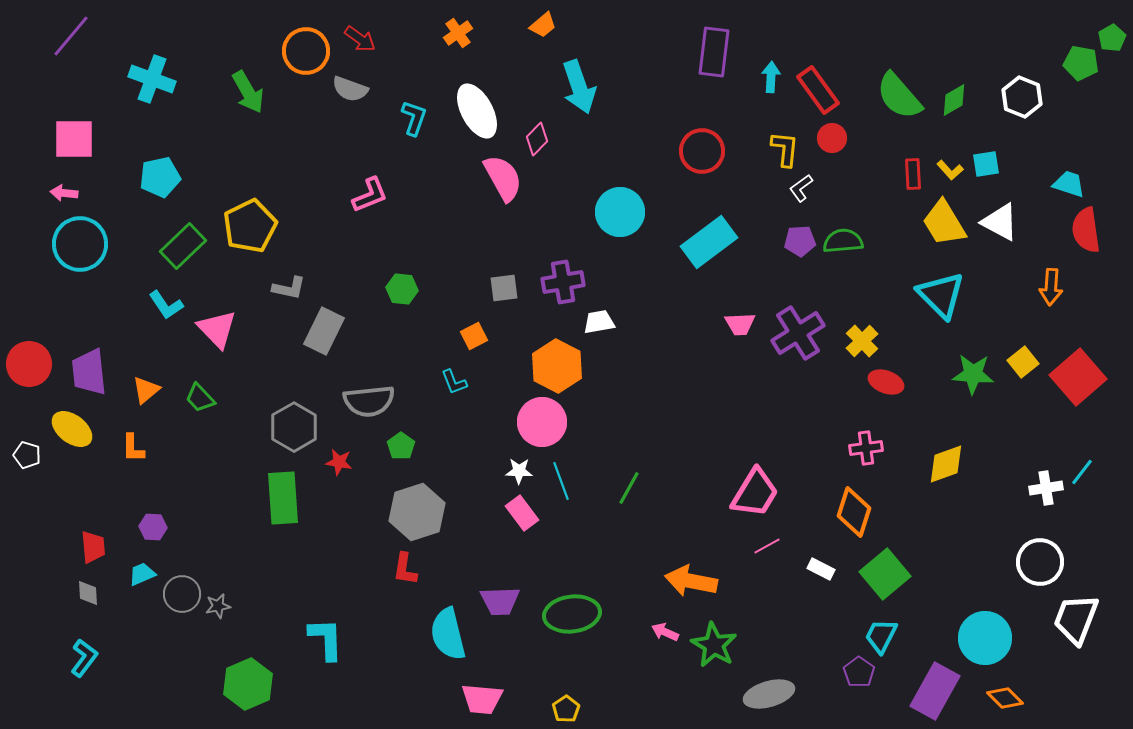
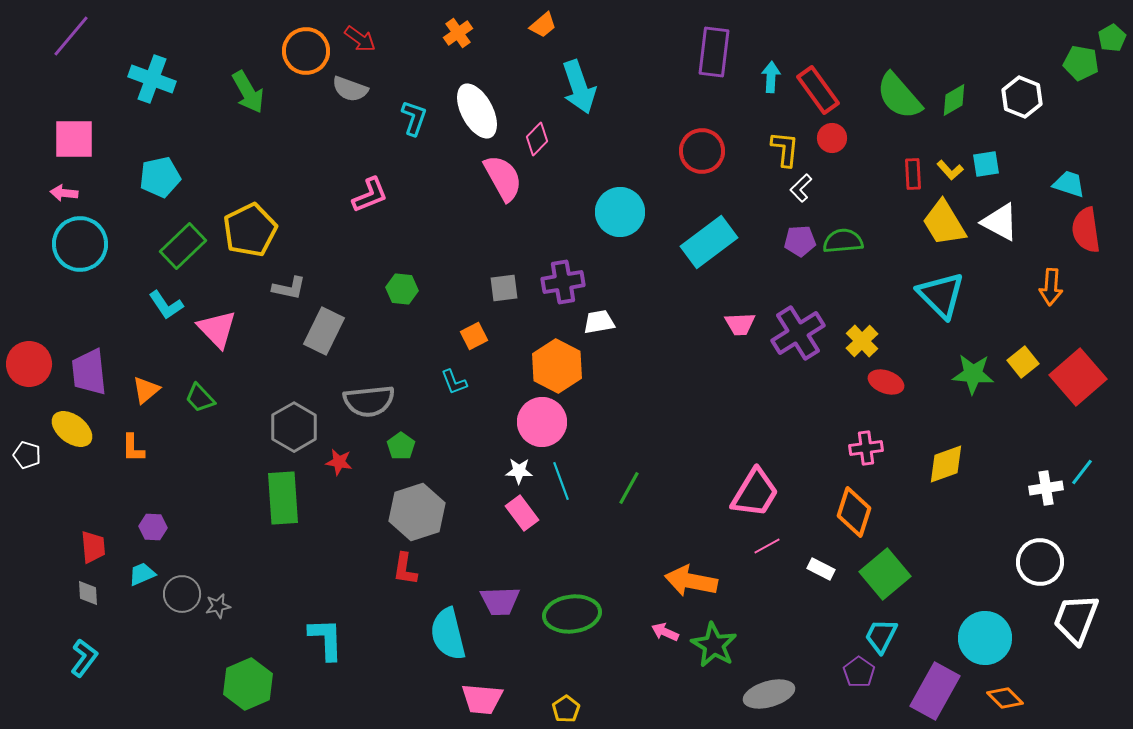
white L-shape at (801, 188): rotated 8 degrees counterclockwise
yellow pentagon at (250, 226): moved 4 px down
